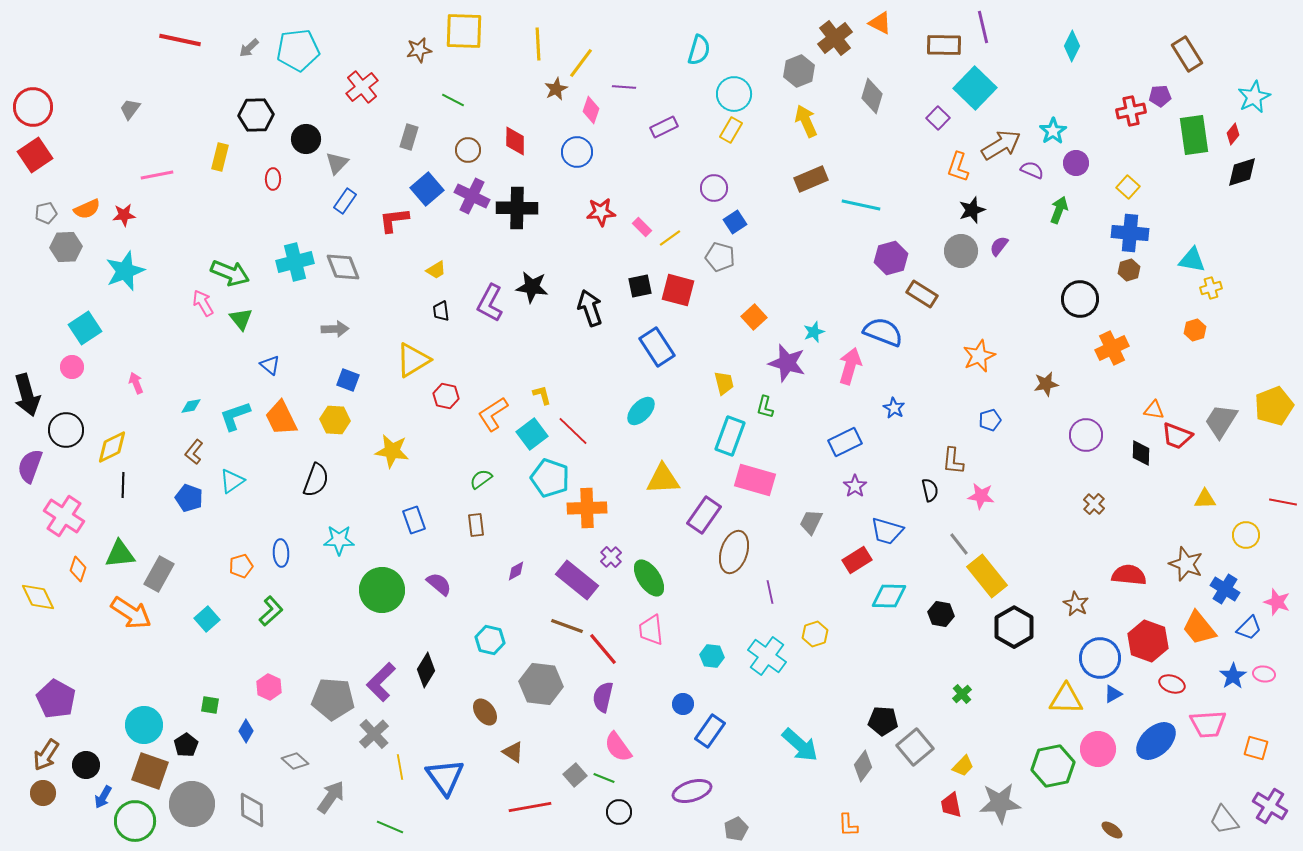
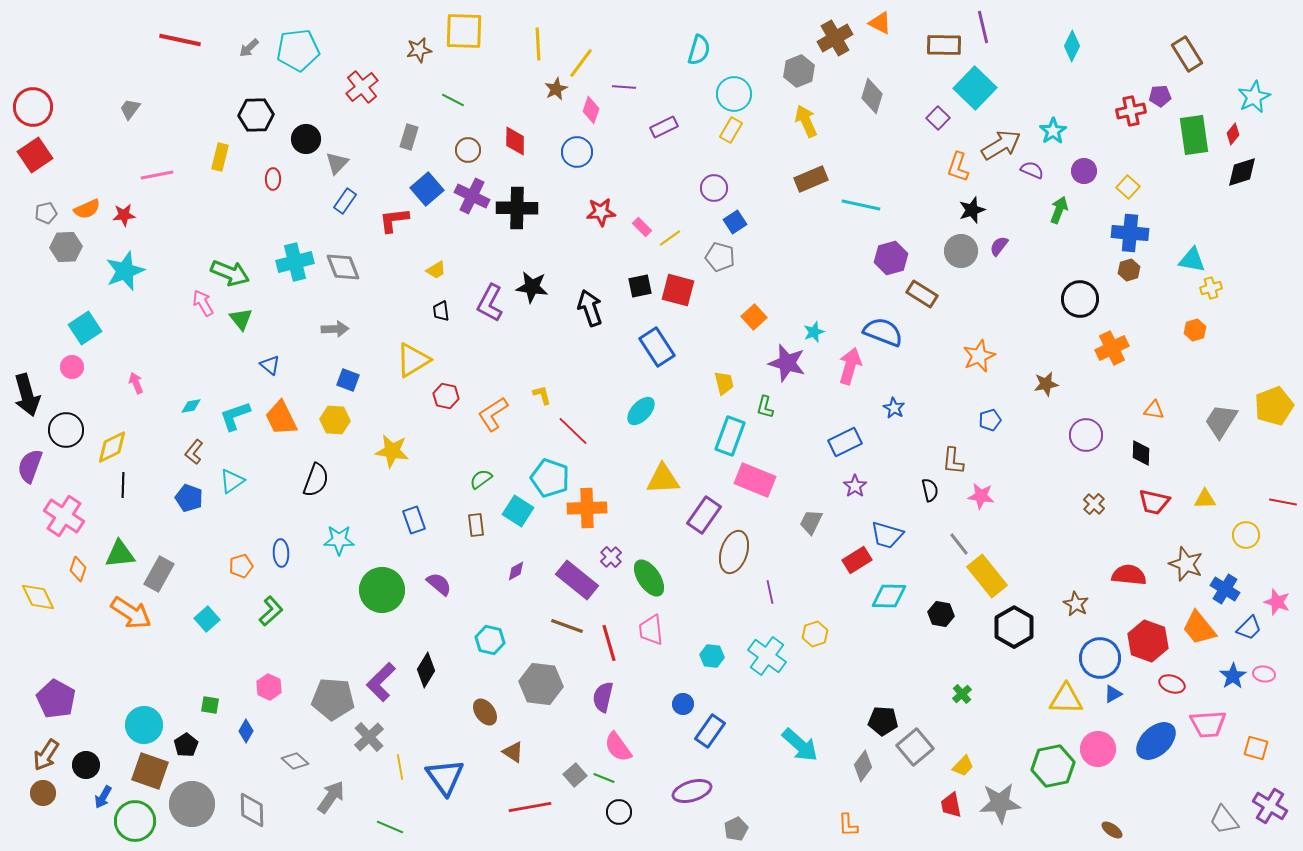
brown cross at (835, 38): rotated 8 degrees clockwise
purple circle at (1076, 163): moved 8 px right, 8 px down
cyan square at (532, 434): moved 14 px left, 77 px down; rotated 20 degrees counterclockwise
red trapezoid at (1177, 436): moved 23 px left, 66 px down; rotated 8 degrees counterclockwise
pink rectangle at (755, 480): rotated 6 degrees clockwise
blue trapezoid at (887, 531): moved 4 px down
red line at (603, 649): moved 6 px right, 6 px up; rotated 24 degrees clockwise
gray cross at (374, 734): moved 5 px left, 3 px down
